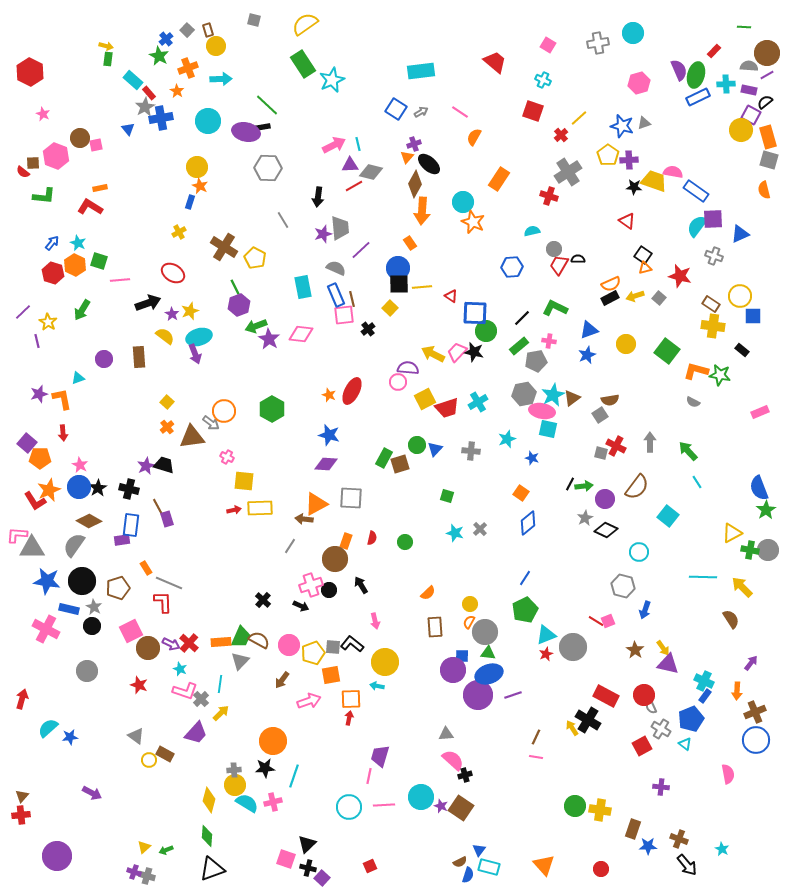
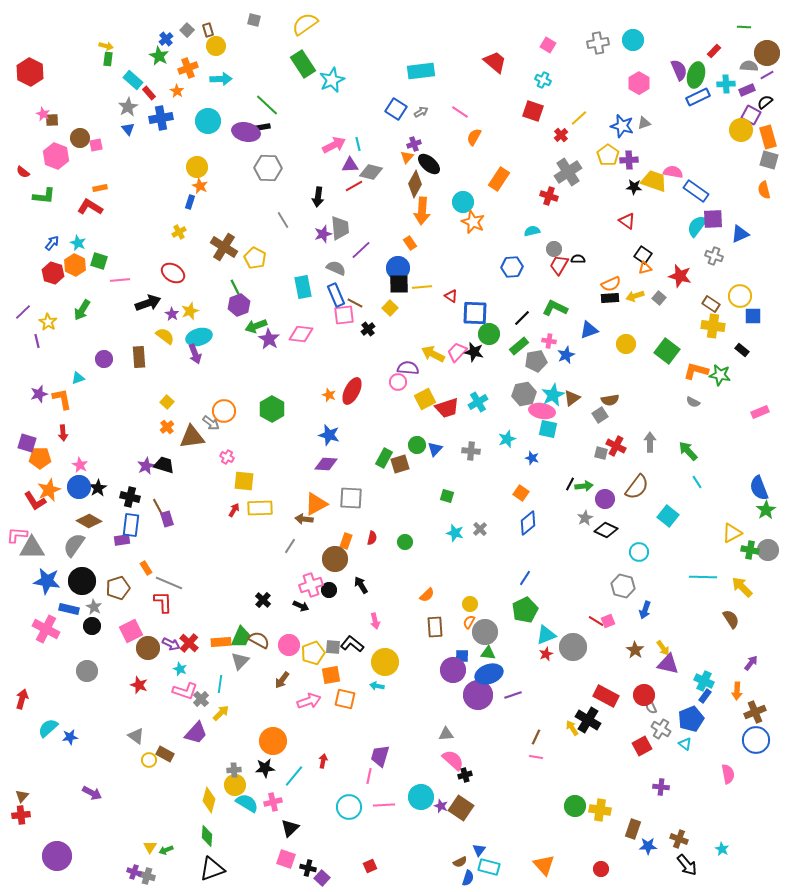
cyan circle at (633, 33): moved 7 px down
pink hexagon at (639, 83): rotated 15 degrees counterclockwise
purple rectangle at (749, 90): moved 2 px left; rotated 35 degrees counterclockwise
gray star at (145, 107): moved 17 px left
brown square at (33, 163): moved 19 px right, 43 px up
black rectangle at (610, 298): rotated 24 degrees clockwise
brown line at (352, 299): moved 3 px right, 4 px down; rotated 49 degrees counterclockwise
green circle at (486, 331): moved 3 px right, 3 px down
blue star at (587, 355): moved 21 px left
purple square at (27, 443): rotated 24 degrees counterclockwise
black cross at (129, 489): moved 1 px right, 8 px down
red arrow at (234, 510): rotated 48 degrees counterclockwise
orange semicircle at (428, 593): moved 1 px left, 2 px down
orange square at (351, 699): moved 6 px left; rotated 15 degrees clockwise
red arrow at (349, 718): moved 26 px left, 43 px down
cyan line at (294, 776): rotated 20 degrees clockwise
black triangle at (307, 844): moved 17 px left, 16 px up
yellow triangle at (144, 847): moved 6 px right; rotated 16 degrees counterclockwise
blue semicircle at (468, 875): moved 3 px down
